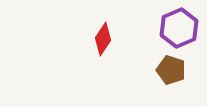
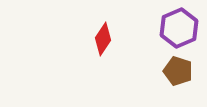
brown pentagon: moved 7 px right, 1 px down
